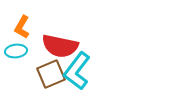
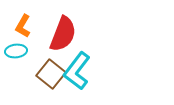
orange L-shape: moved 1 px right, 1 px up
red semicircle: moved 3 px right, 12 px up; rotated 81 degrees counterclockwise
brown square: rotated 28 degrees counterclockwise
